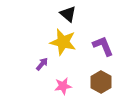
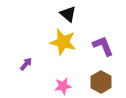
purple arrow: moved 16 px left
